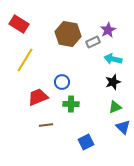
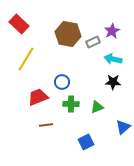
red rectangle: rotated 12 degrees clockwise
purple star: moved 4 px right, 1 px down
yellow line: moved 1 px right, 1 px up
black star: rotated 21 degrees clockwise
green triangle: moved 18 px left
blue triangle: rotated 35 degrees clockwise
